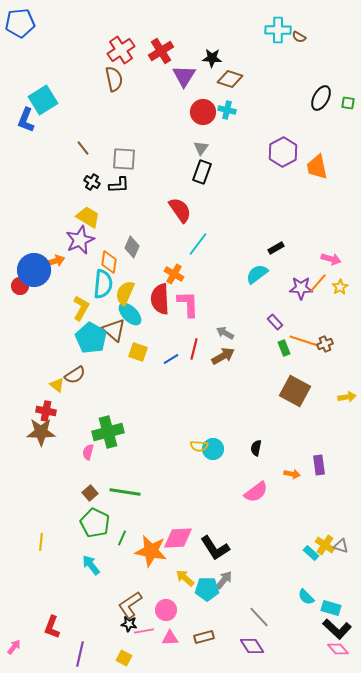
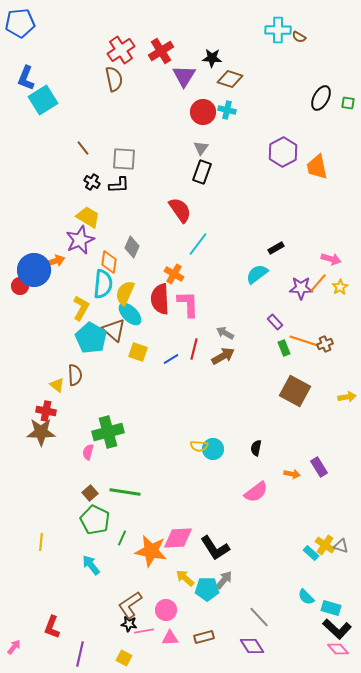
blue L-shape at (26, 120): moved 42 px up
brown semicircle at (75, 375): rotated 60 degrees counterclockwise
purple rectangle at (319, 465): moved 2 px down; rotated 24 degrees counterclockwise
green pentagon at (95, 523): moved 3 px up
